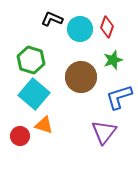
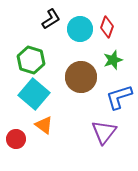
black L-shape: moved 1 px left; rotated 125 degrees clockwise
orange triangle: rotated 18 degrees clockwise
red circle: moved 4 px left, 3 px down
